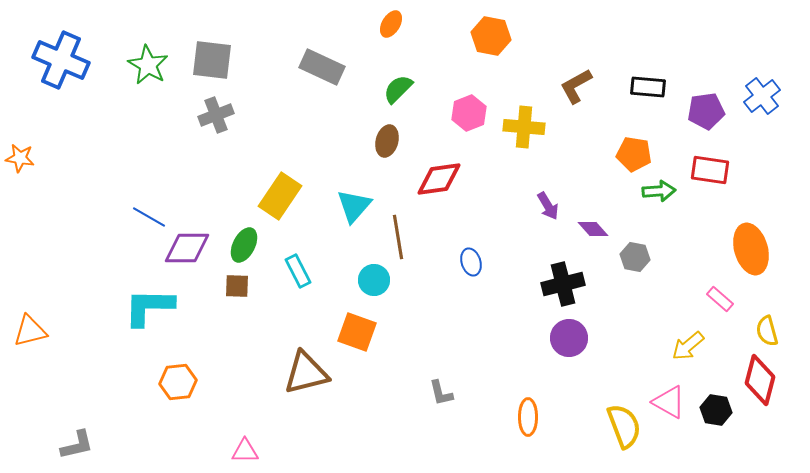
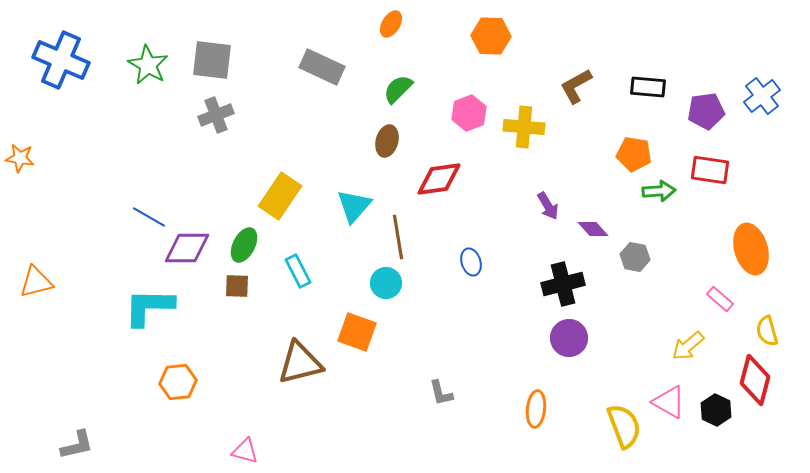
orange hexagon at (491, 36): rotated 9 degrees counterclockwise
cyan circle at (374, 280): moved 12 px right, 3 px down
orange triangle at (30, 331): moved 6 px right, 49 px up
brown triangle at (306, 373): moved 6 px left, 10 px up
red diamond at (760, 380): moved 5 px left
black hexagon at (716, 410): rotated 16 degrees clockwise
orange ellipse at (528, 417): moved 8 px right, 8 px up; rotated 6 degrees clockwise
pink triangle at (245, 451): rotated 16 degrees clockwise
